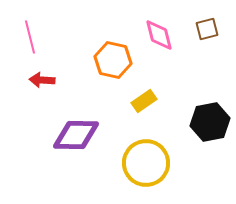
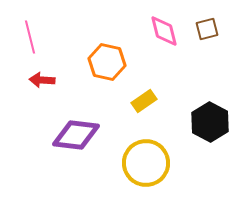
pink diamond: moved 5 px right, 4 px up
orange hexagon: moved 6 px left, 2 px down
black hexagon: rotated 21 degrees counterclockwise
purple diamond: rotated 6 degrees clockwise
